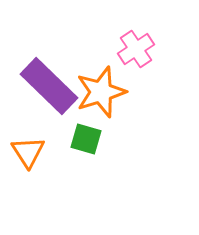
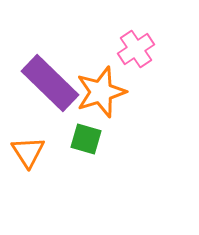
purple rectangle: moved 1 px right, 3 px up
